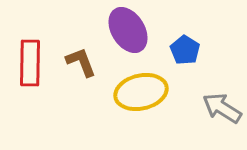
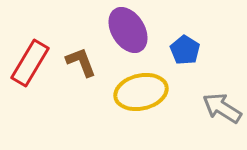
red rectangle: rotated 30 degrees clockwise
